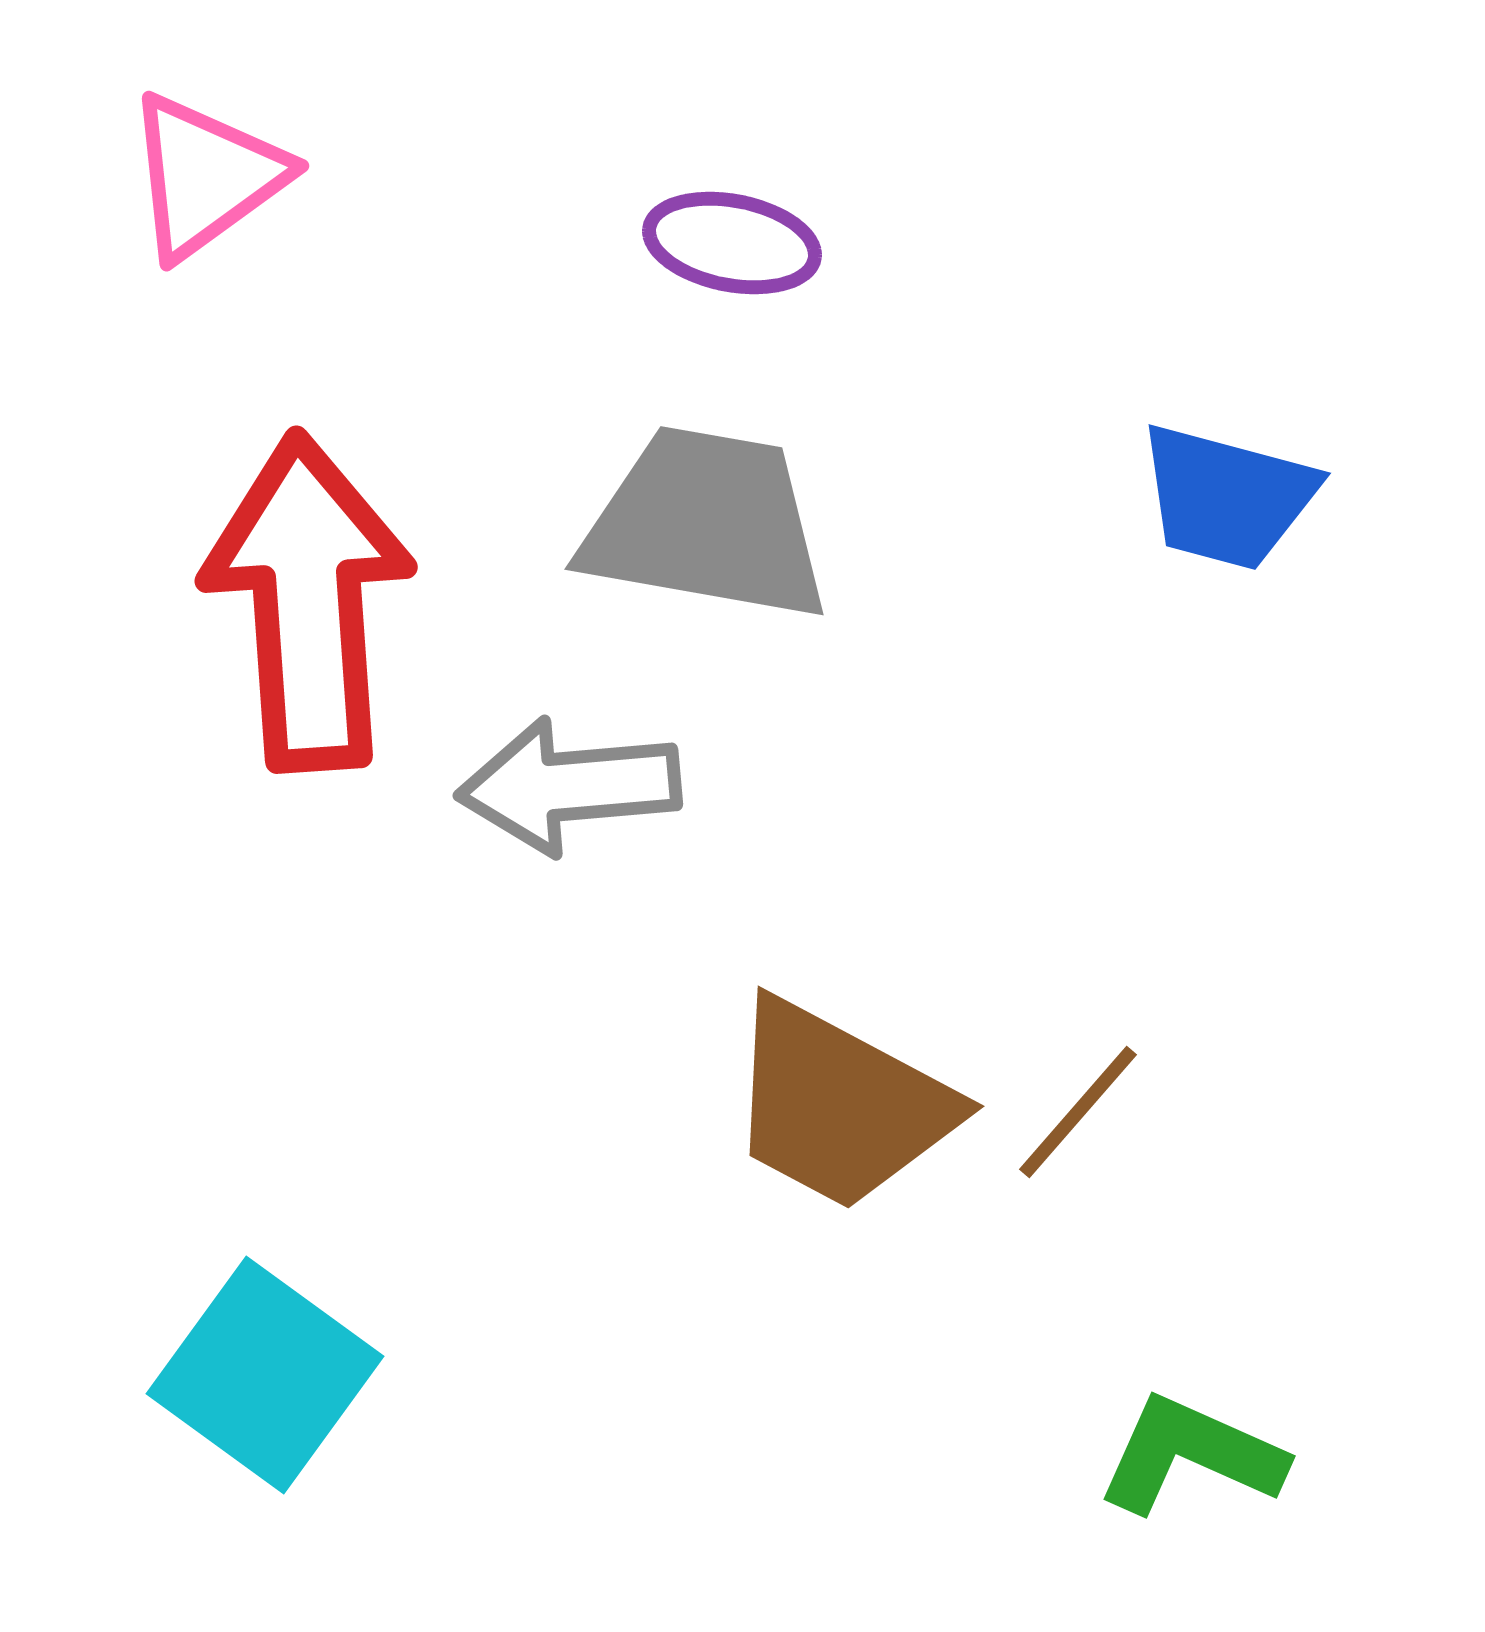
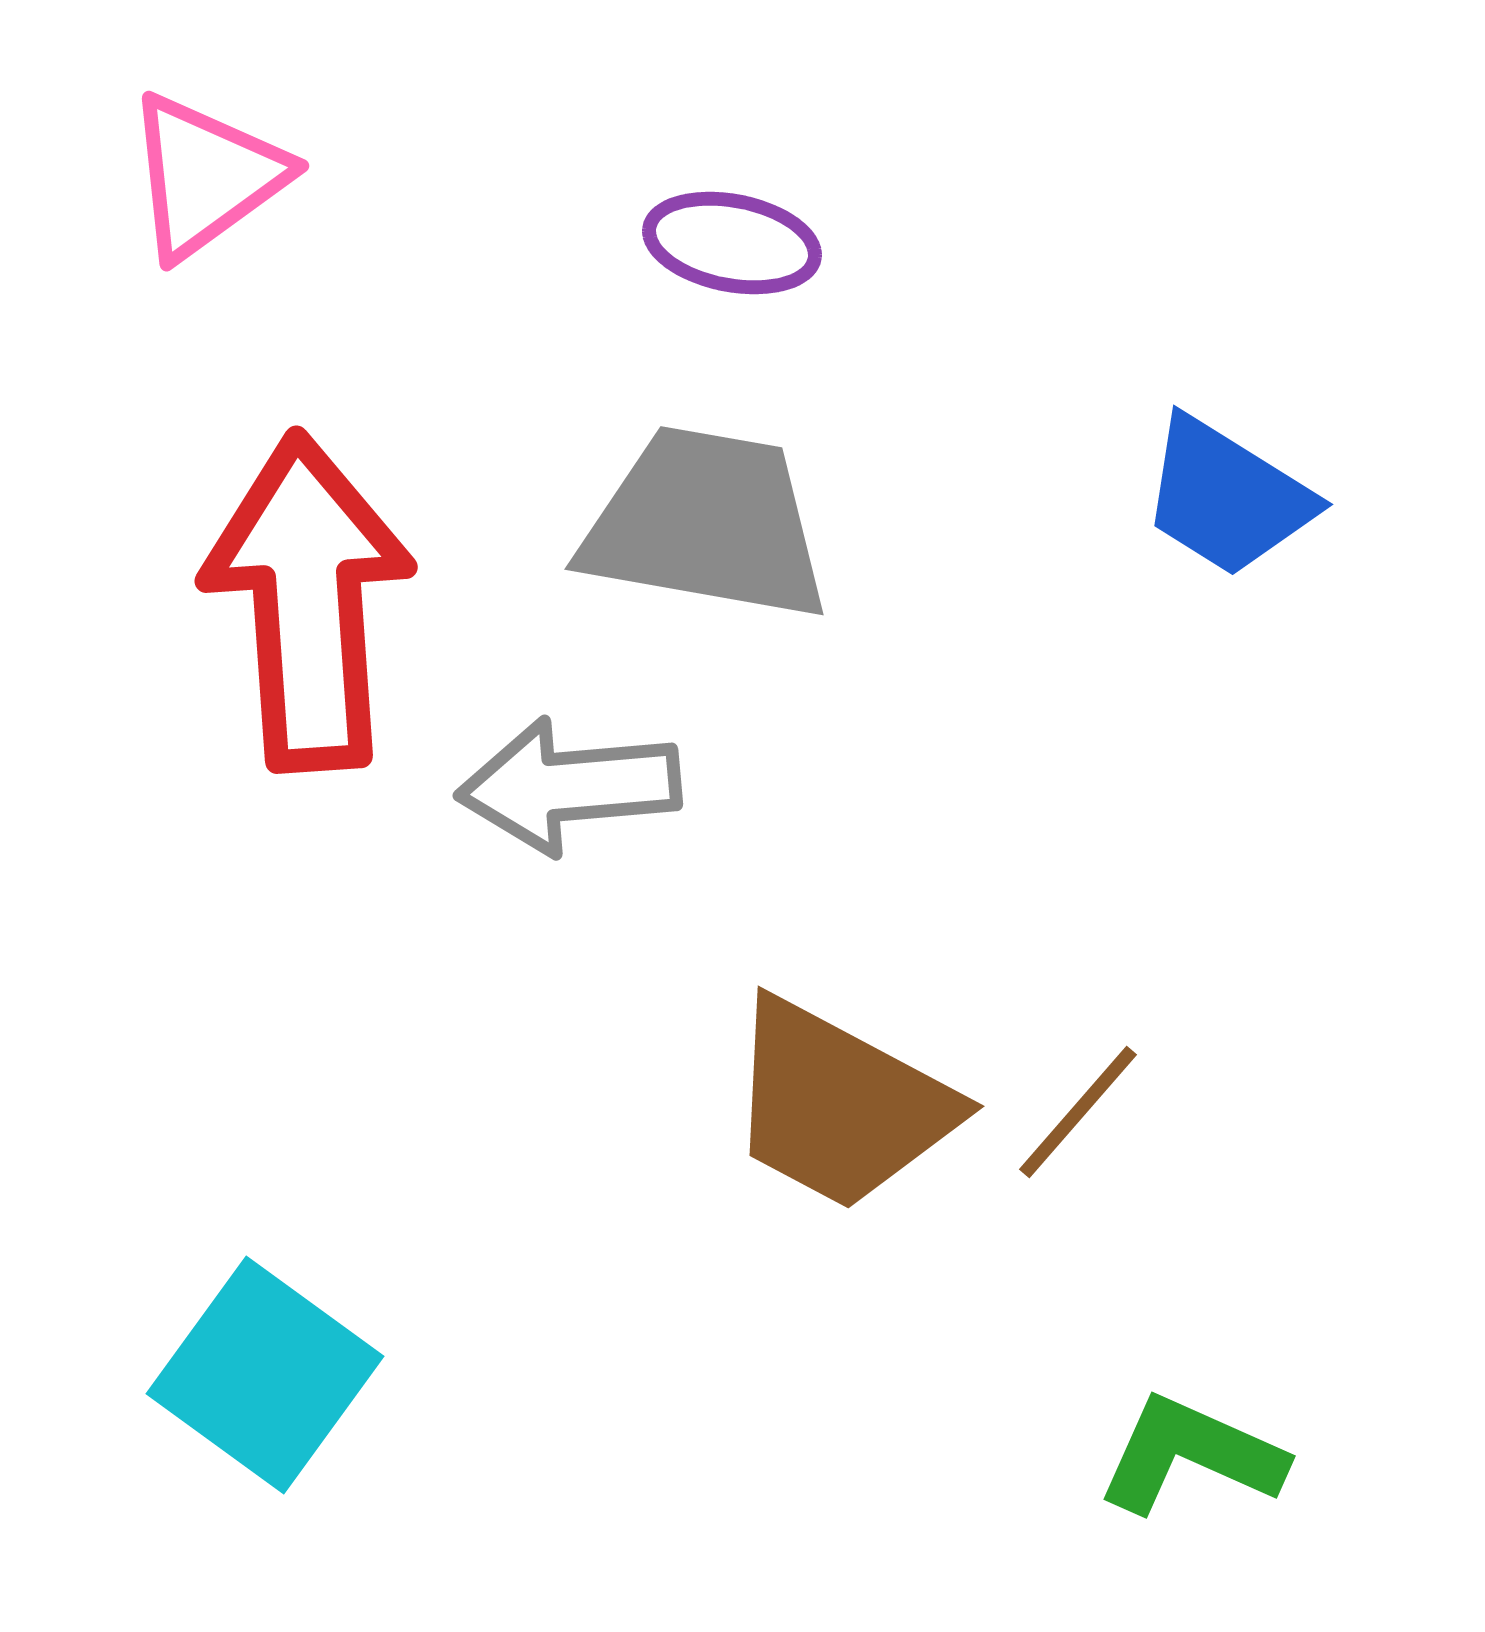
blue trapezoid: rotated 17 degrees clockwise
